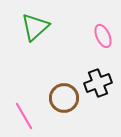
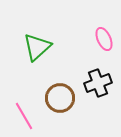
green triangle: moved 2 px right, 20 px down
pink ellipse: moved 1 px right, 3 px down
brown circle: moved 4 px left
